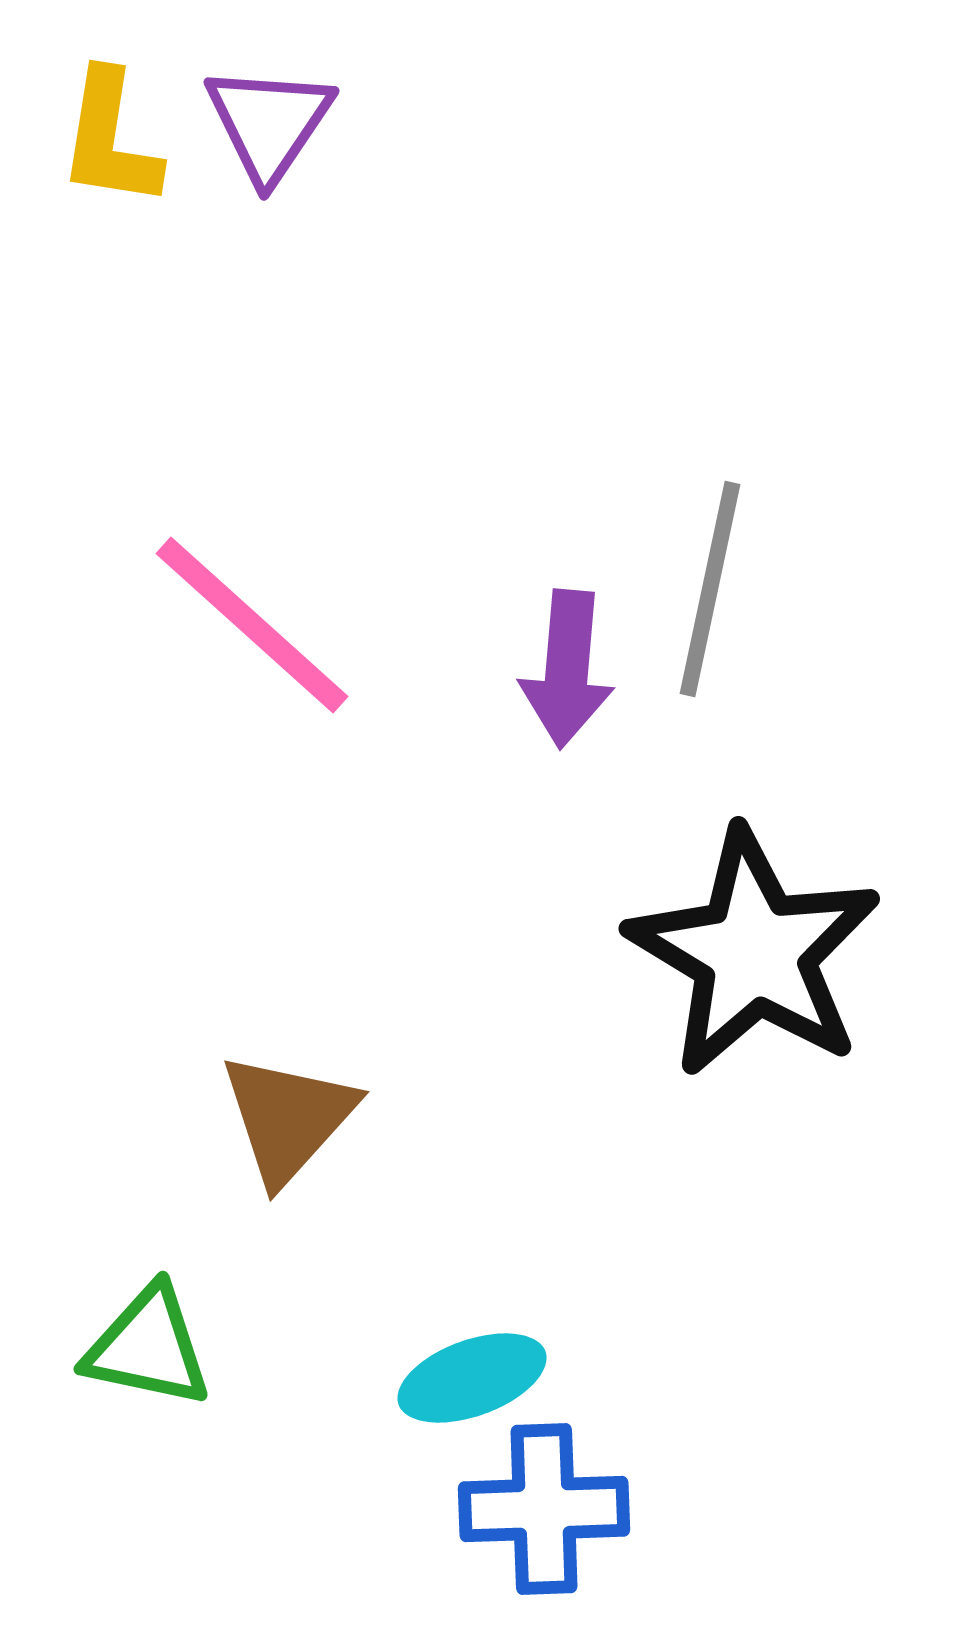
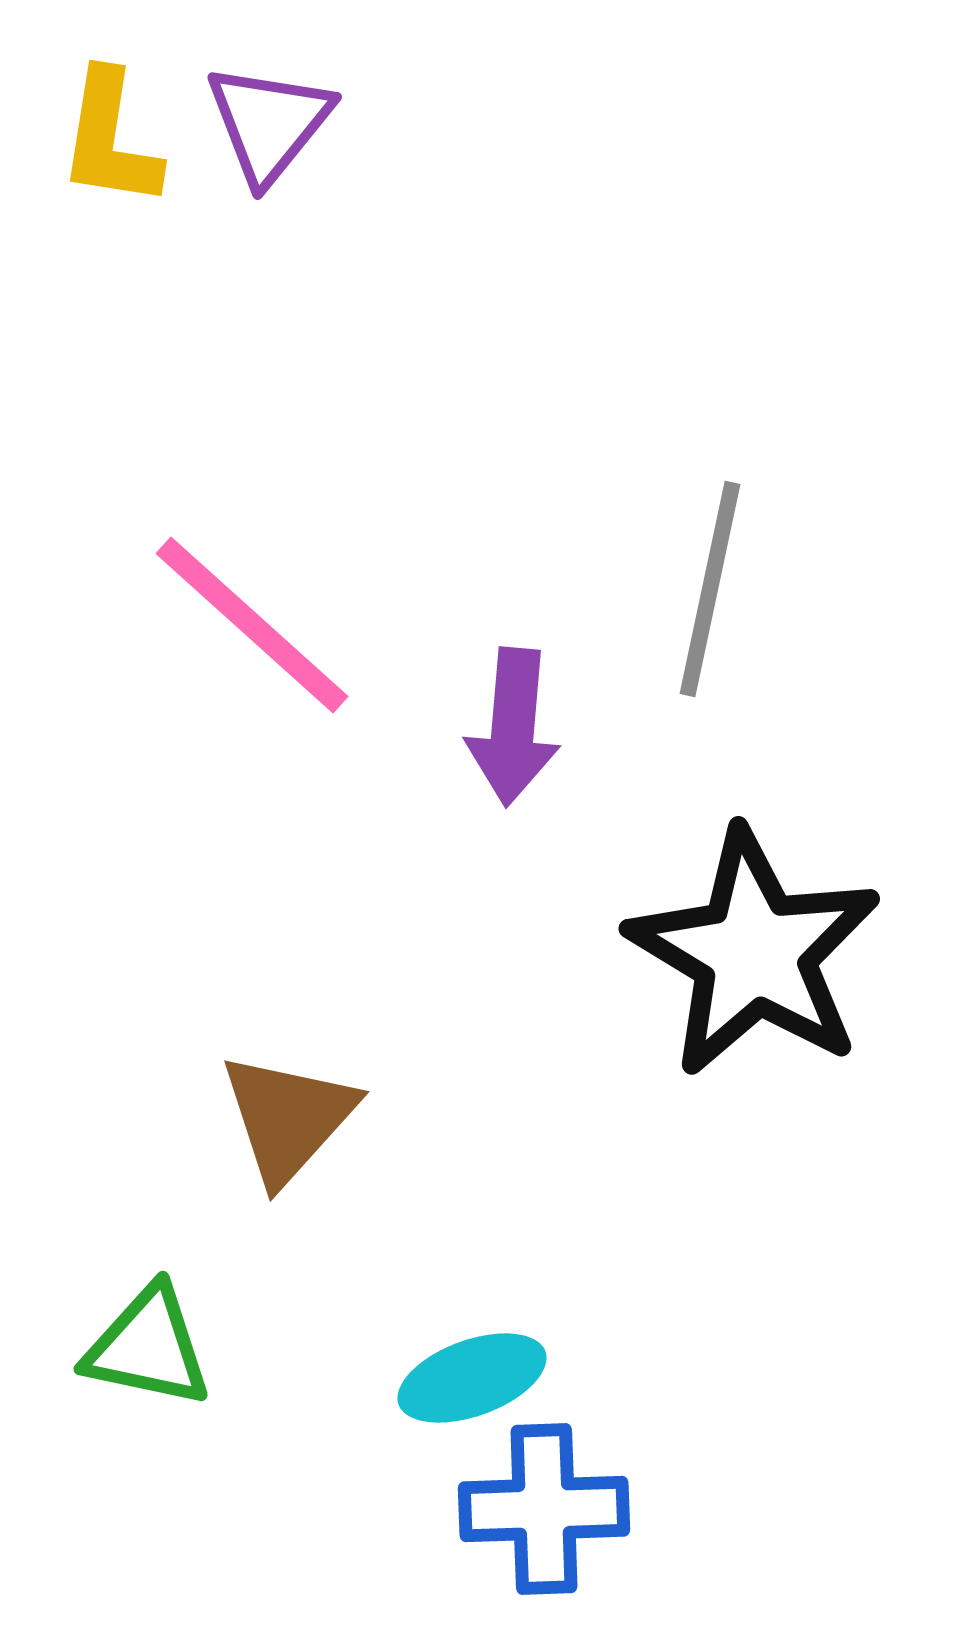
purple triangle: rotated 5 degrees clockwise
purple arrow: moved 54 px left, 58 px down
